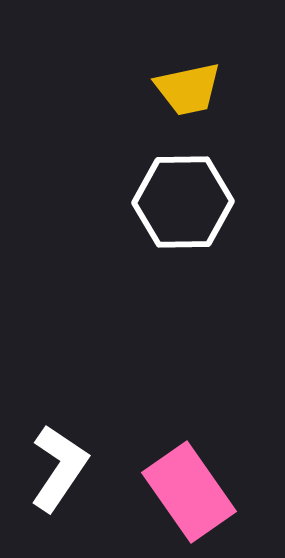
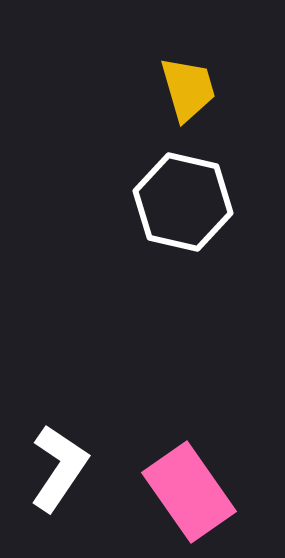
yellow trapezoid: rotated 94 degrees counterclockwise
white hexagon: rotated 14 degrees clockwise
